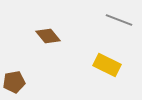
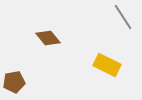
gray line: moved 4 px right, 3 px up; rotated 36 degrees clockwise
brown diamond: moved 2 px down
